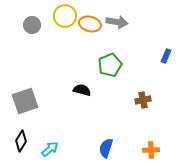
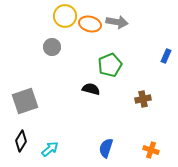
gray circle: moved 20 px right, 22 px down
black semicircle: moved 9 px right, 1 px up
brown cross: moved 1 px up
orange cross: rotated 21 degrees clockwise
